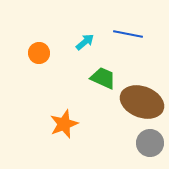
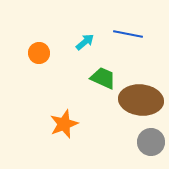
brown ellipse: moved 1 px left, 2 px up; rotated 15 degrees counterclockwise
gray circle: moved 1 px right, 1 px up
